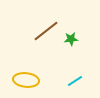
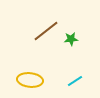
yellow ellipse: moved 4 px right
